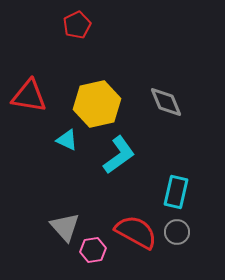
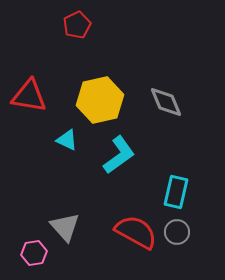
yellow hexagon: moved 3 px right, 4 px up
pink hexagon: moved 59 px left, 3 px down
